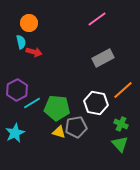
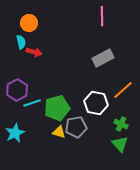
pink line: moved 5 px right, 3 px up; rotated 54 degrees counterclockwise
cyan line: rotated 12 degrees clockwise
green pentagon: rotated 20 degrees counterclockwise
